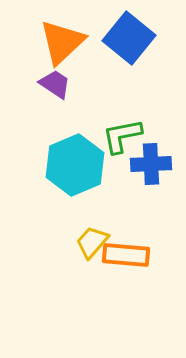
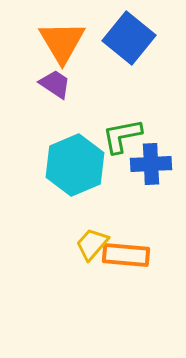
orange triangle: rotated 18 degrees counterclockwise
yellow trapezoid: moved 2 px down
